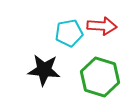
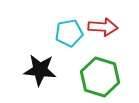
red arrow: moved 1 px right, 1 px down
black star: moved 4 px left
